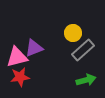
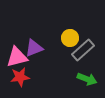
yellow circle: moved 3 px left, 5 px down
green arrow: moved 1 px right, 1 px up; rotated 36 degrees clockwise
